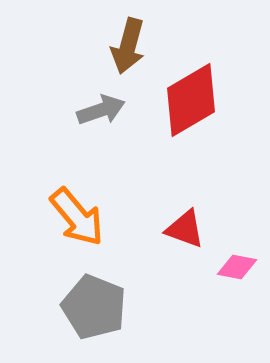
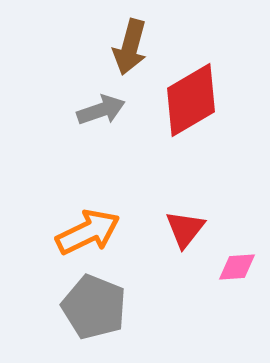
brown arrow: moved 2 px right, 1 px down
orange arrow: moved 11 px right, 15 px down; rotated 76 degrees counterclockwise
red triangle: rotated 48 degrees clockwise
pink diamond: rotated 15 degrees counterclockwise
